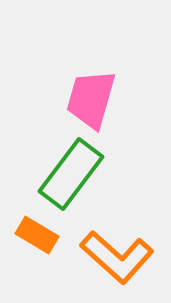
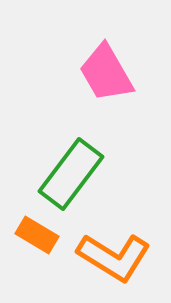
pink trapezoid: moved 15 px right, 26 px up; rotated 46 degrees counterclockwise
orange L-shape: moved 3 px left; rotated 10 degrees counterclockwise
